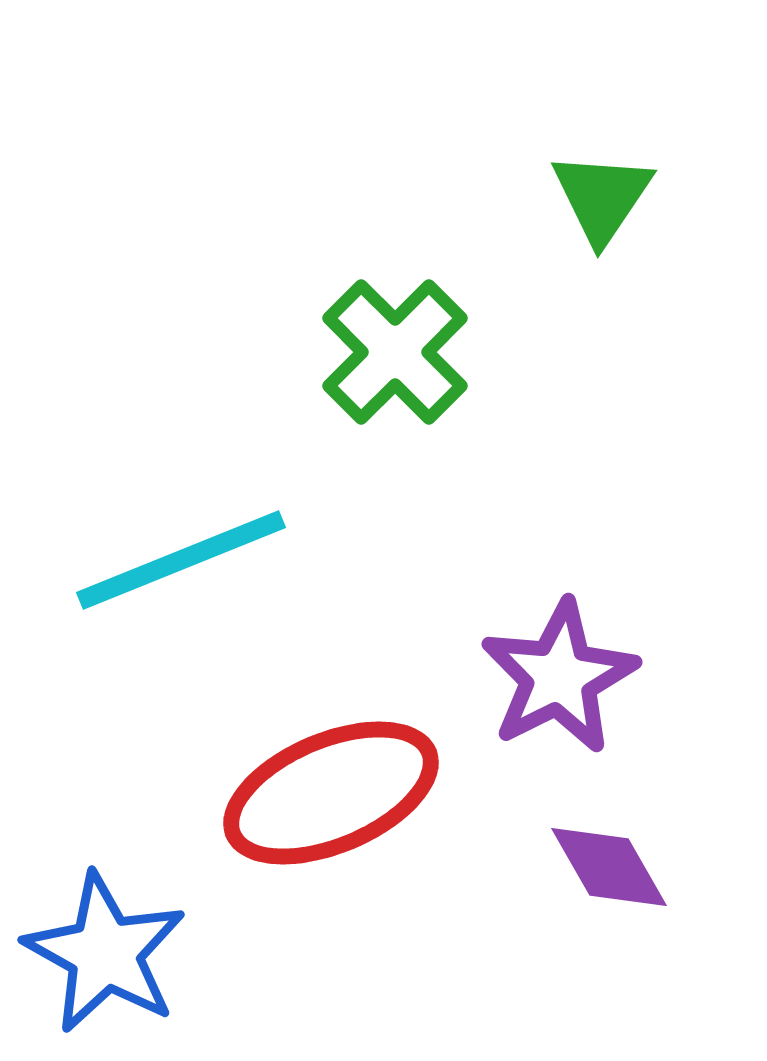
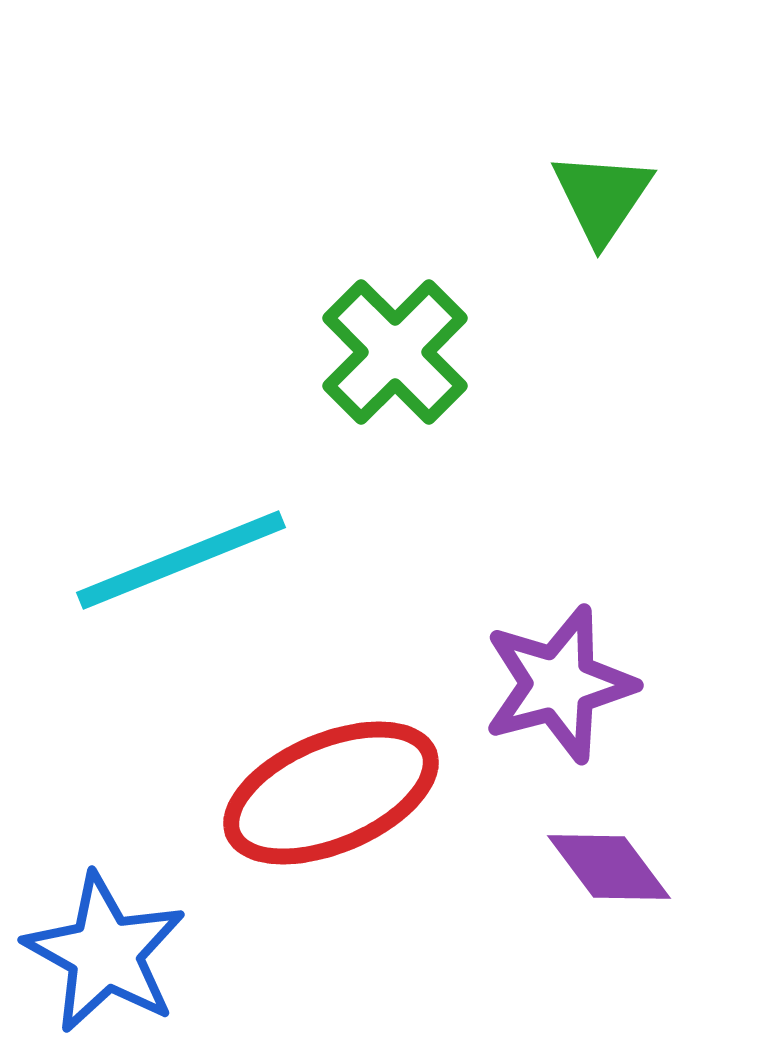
purple star: moved 7 px down; rotated 12 degrees clockwise
purple diamond: rotated 7 degrees counterclockwise
